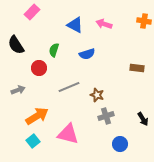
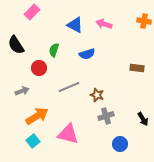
gray arrow: moved 4 px right, 1 px down
